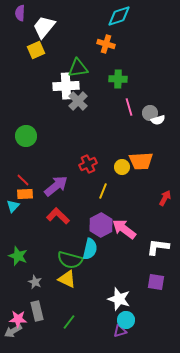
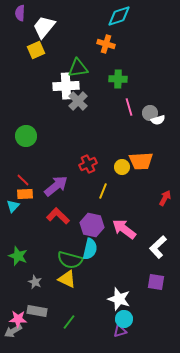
purple hexagon: moved 9 px left; rotated 20 degrees counterclockwise
white L-shape: rotated 50 degrees counterclockwise
gray rectangle: rotated 66 degrees counterclockwise
cyan circle: moved 2 px left, 1 px up
